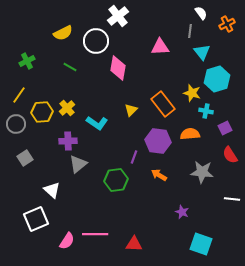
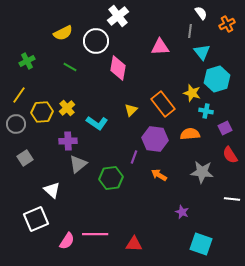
purple hexagon: moved 3 px left, 2 px up
green hexagon: moved 5 px left, 2 px up
